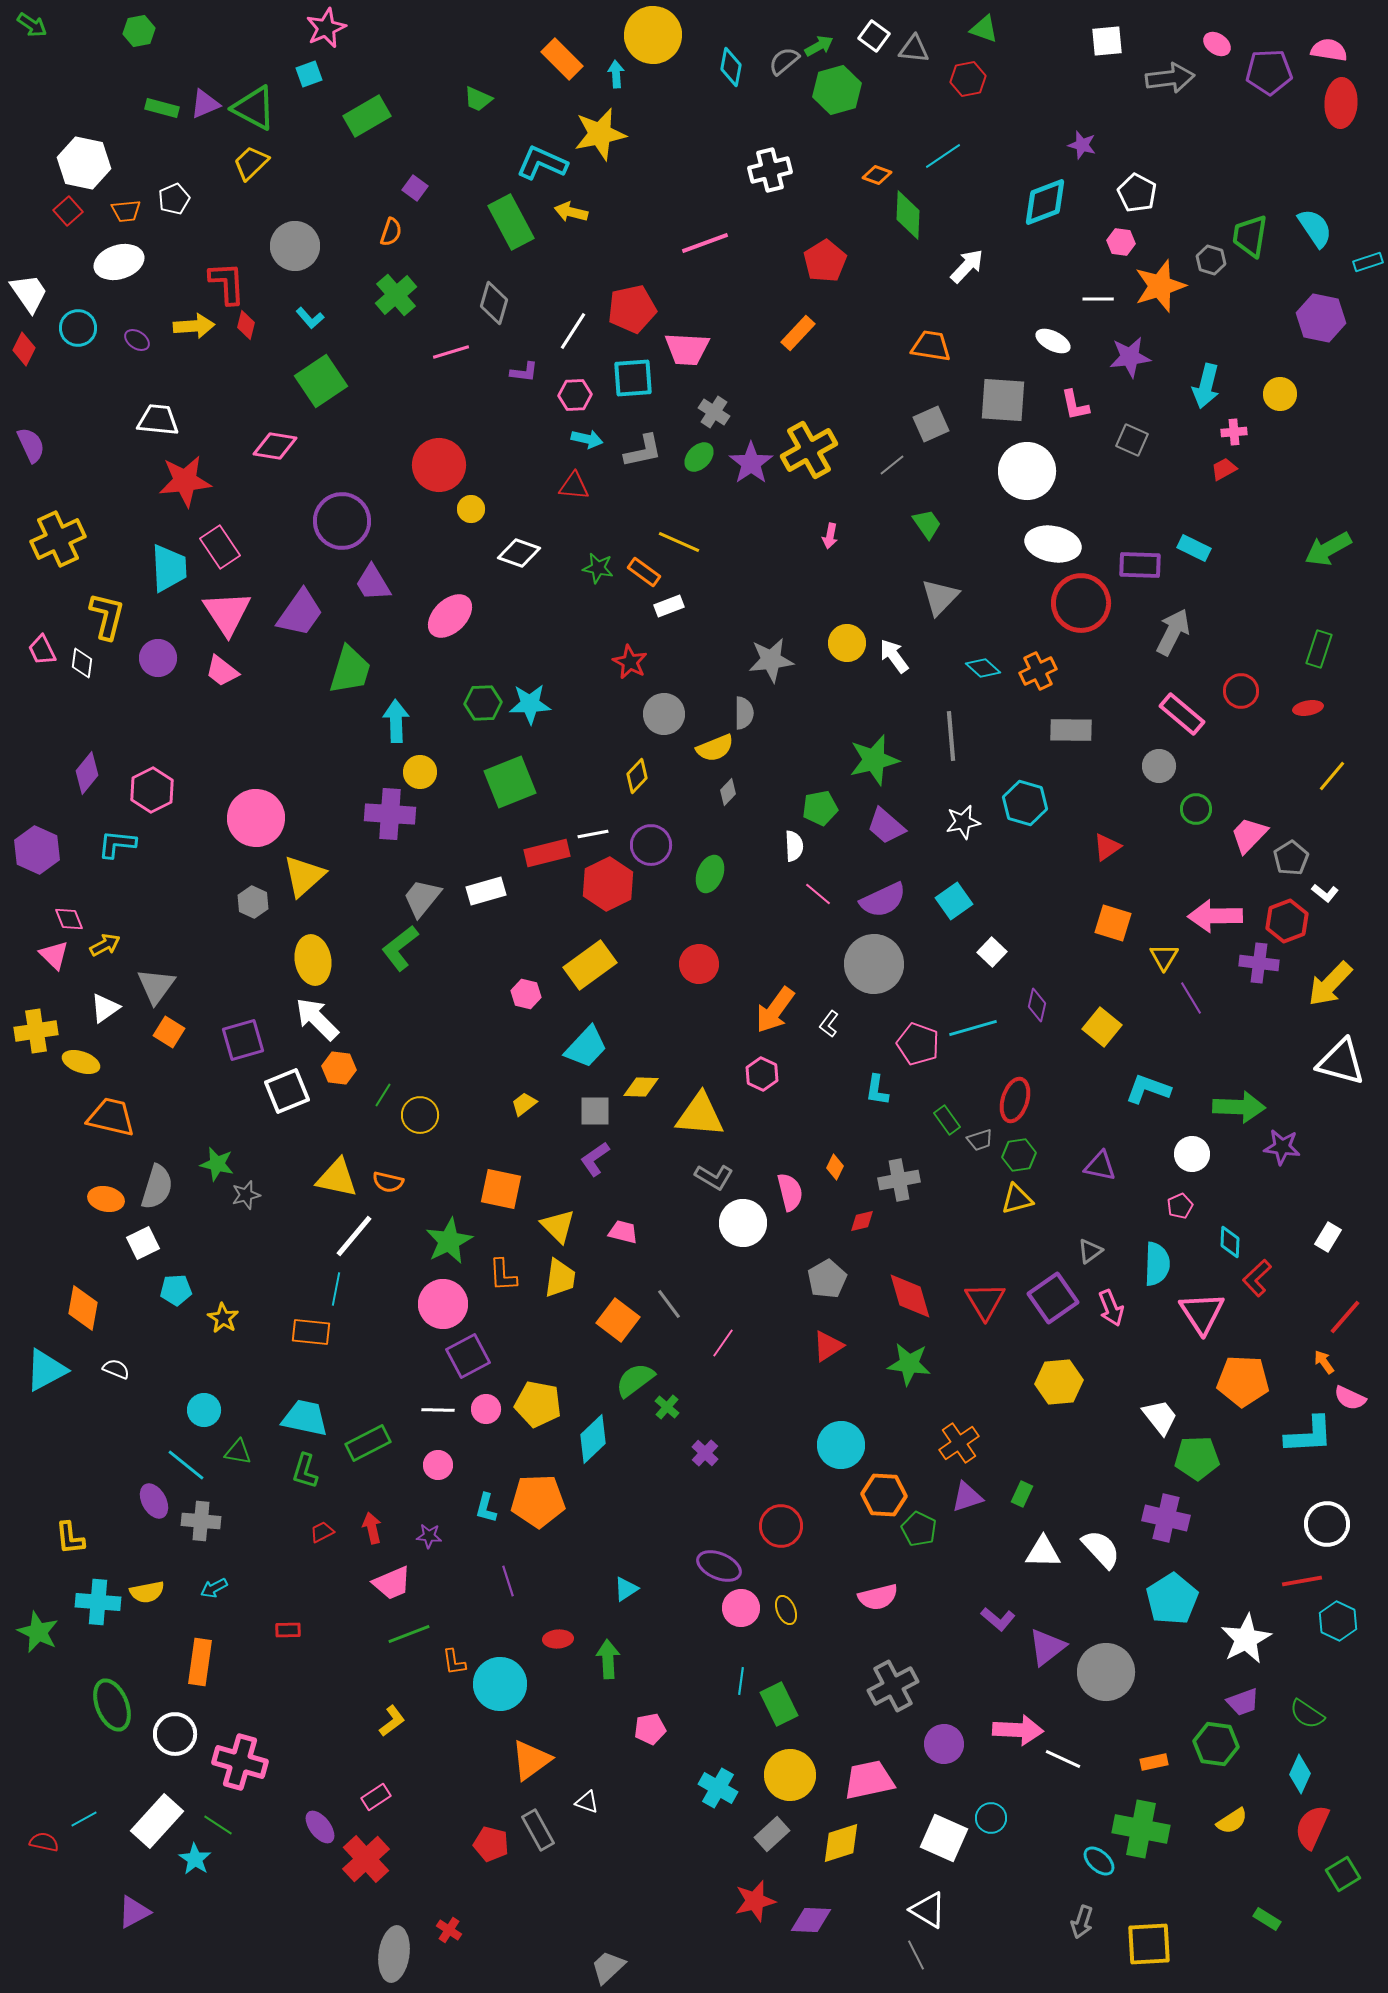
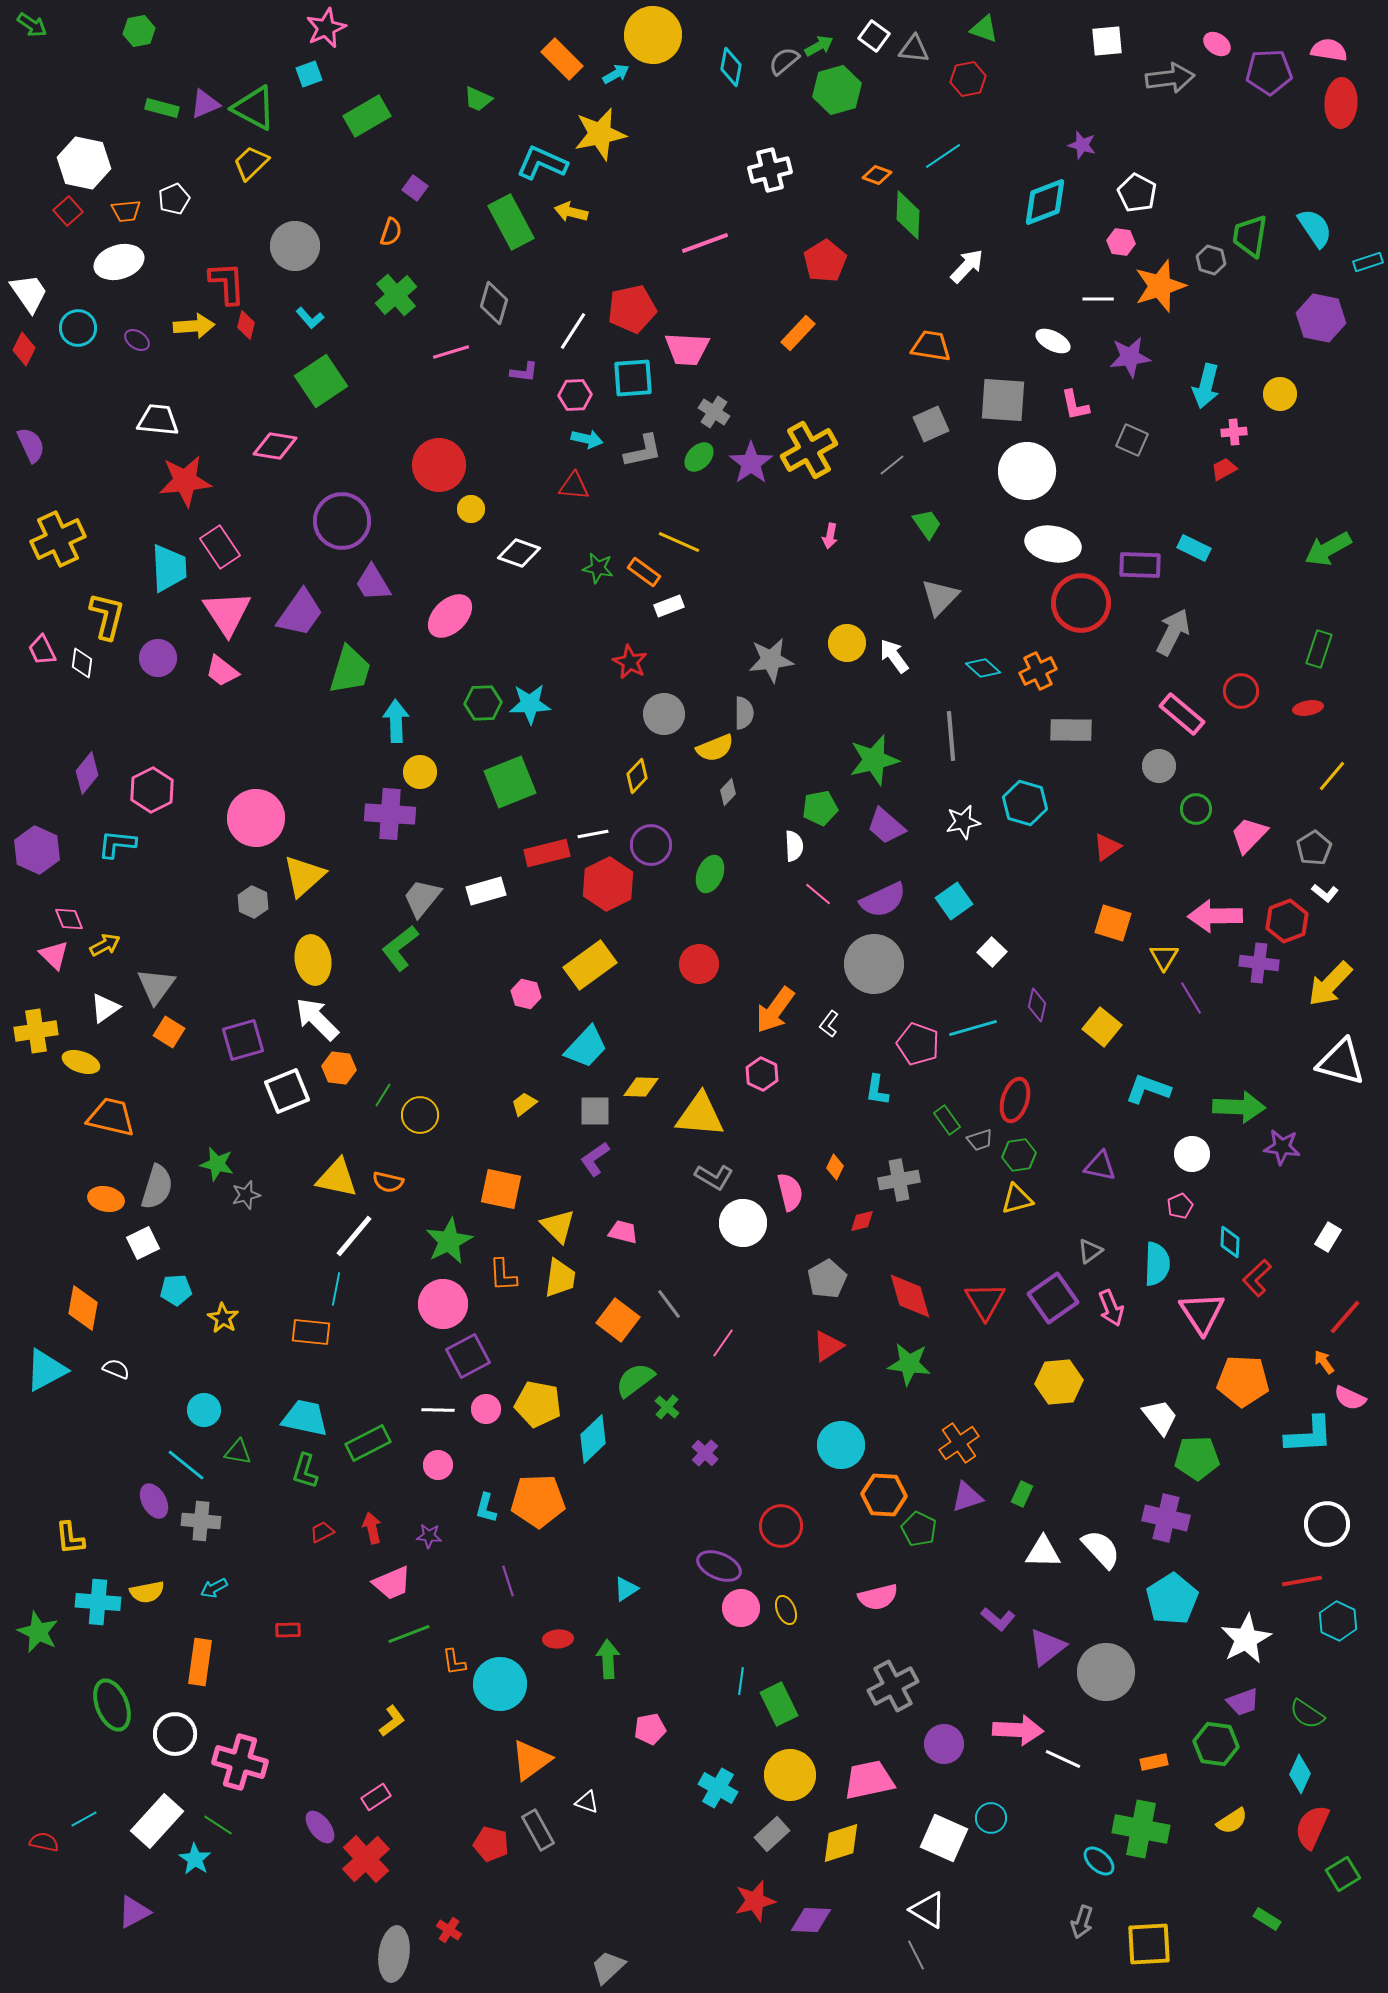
cyan arrow at (616, 74): rotated 64 degrees clockwise
gray pentagon at (1291, 858): moved 23 px right, 10 px up
